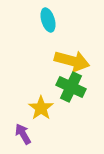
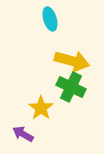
cyan ellipse: moved 2 px right, 1 px up
purple arrow: rotated 30 degrees counterclockwise
